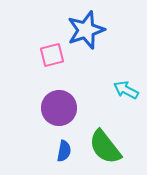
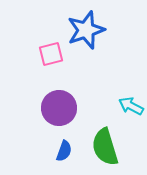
pink square: moved 1 px left, 1 px up
cyan arrow: moved 5 px right, 16 px down
green semicircle: rotated 21 degrees clockwise
blue semicircle: rotated 10 degrees clockwise
